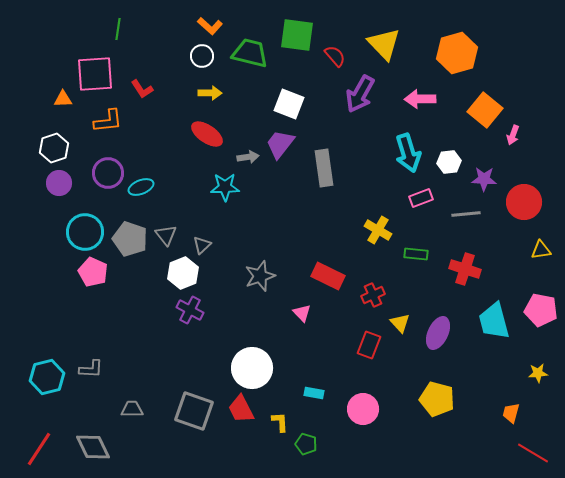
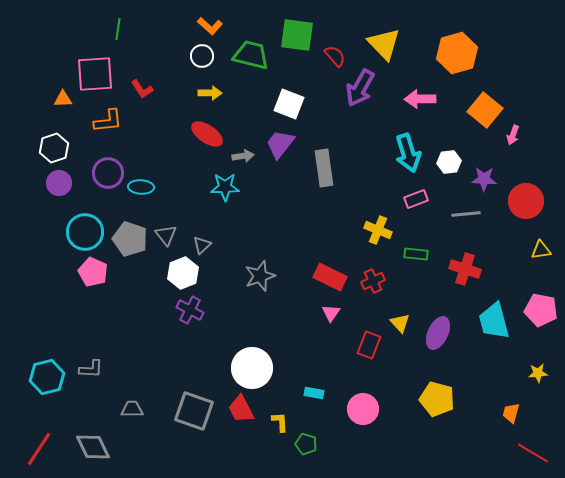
green trapezoid at (250, 53): moved 1 px right, 2 px down
purple arrow at (360, 94): moved 6 px up
gray arrow at (248, 157): moved 5 px left, 1 px up
cyan ellipse at (141, 187): rotated 25 degrees clockwise
pink rectangle at (421, 198): moved 5 px left, 1 px down
red circle at (524, 202): moved 2 px right, 1 px up
yellow cross at (378, 230): rotated 8 degrees counterclockwise
red rectangle at (328, 276): moved 2 px right, 1 px down
red cross at (373, 295): moved 14 px up
pink triangle at (302, 313): moved 29 px right; rotated 18 degrees clockwise
